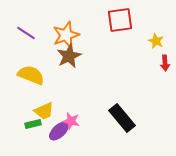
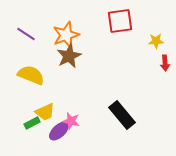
red square: moved 1 px down
purple line: moved 1 px down
yellow star: rotated 28 degrees counterclockwise
yellow trapezoid: moved 1 px right, 1 px down
black rectangle: moved 3 px up
green rectangle: moved 1 px left, 1 px up; rotated 14 degrees counterclockwise
